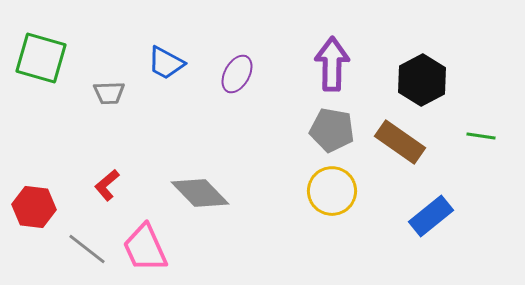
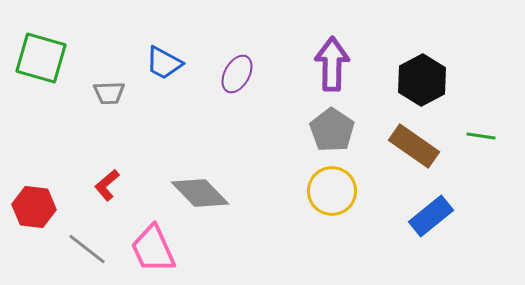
blue trapezoid: moved 2 px left
gray pentagon: rotated 24 degrees clockwise
brown rectangle: moved 14 px right, 4 px down
pink trapezoid: moved 8 px right, 1 px down
